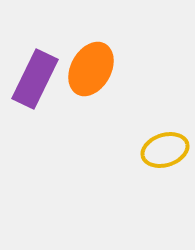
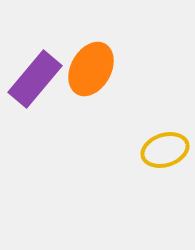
purple rectangle: rotated 14 degrees clockwise
